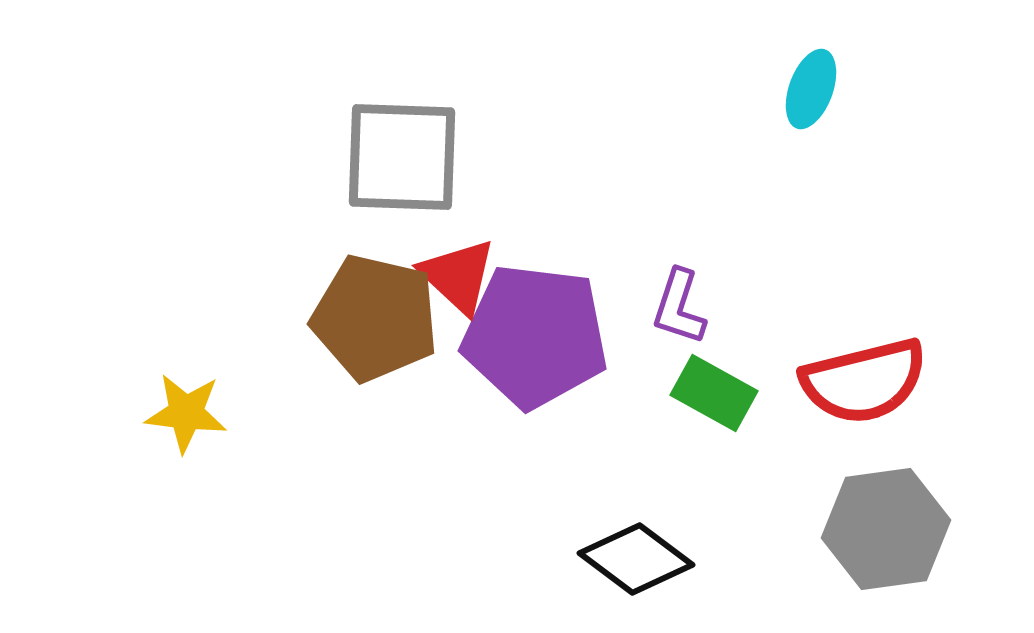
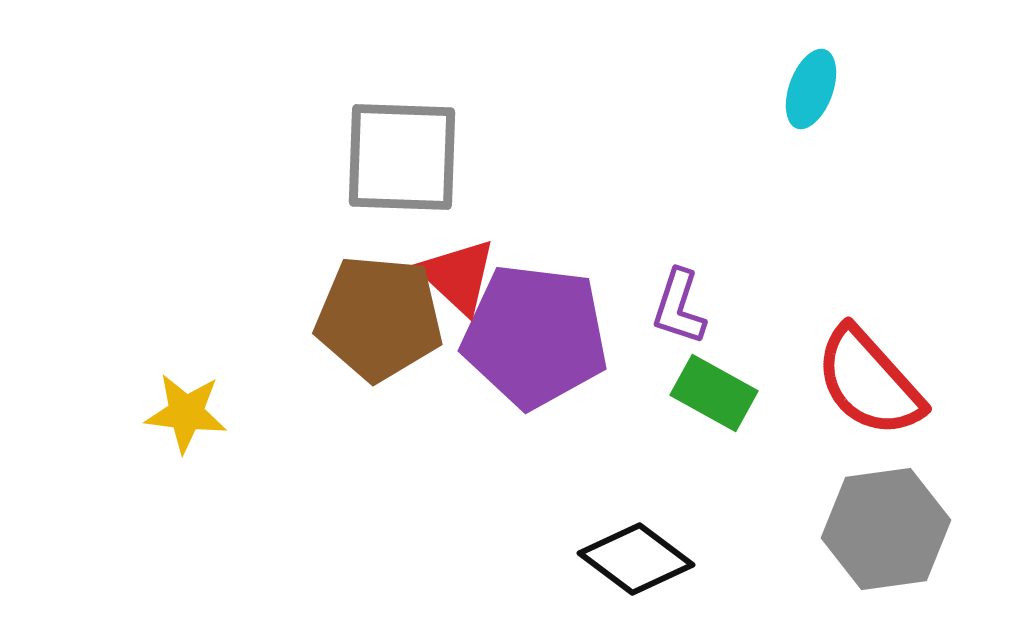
brown pentagon: moved 4 px right; rotated 8 degrees counterclockwise
red semicircle: moved 5 px right, 1 px down; rotated 62 degrees clockwise
